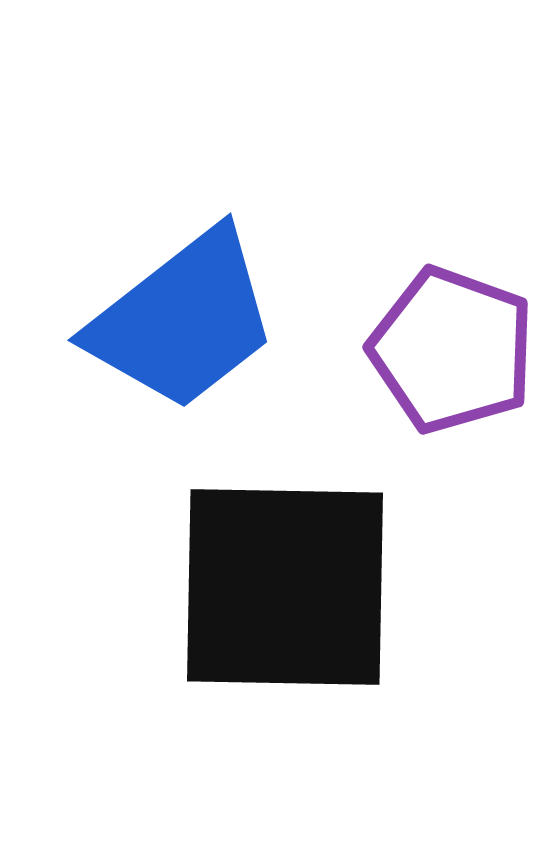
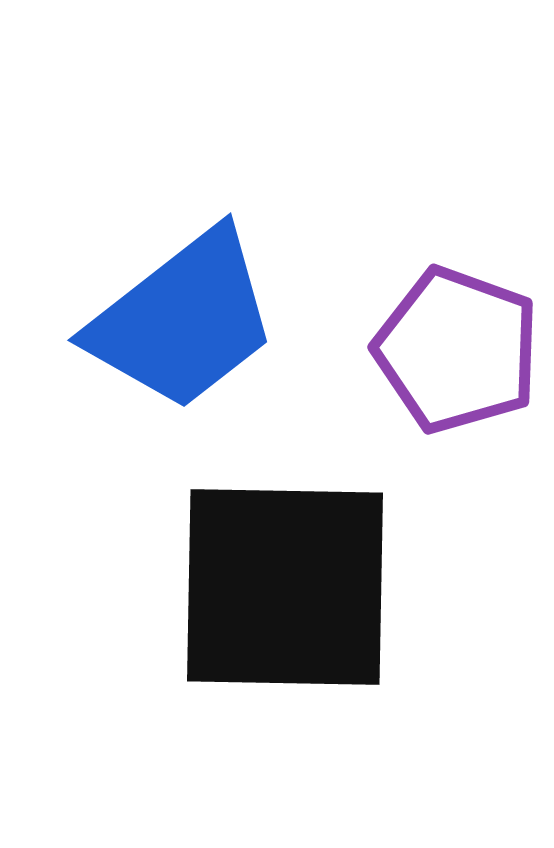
purple pentagon: moved 5 px right
